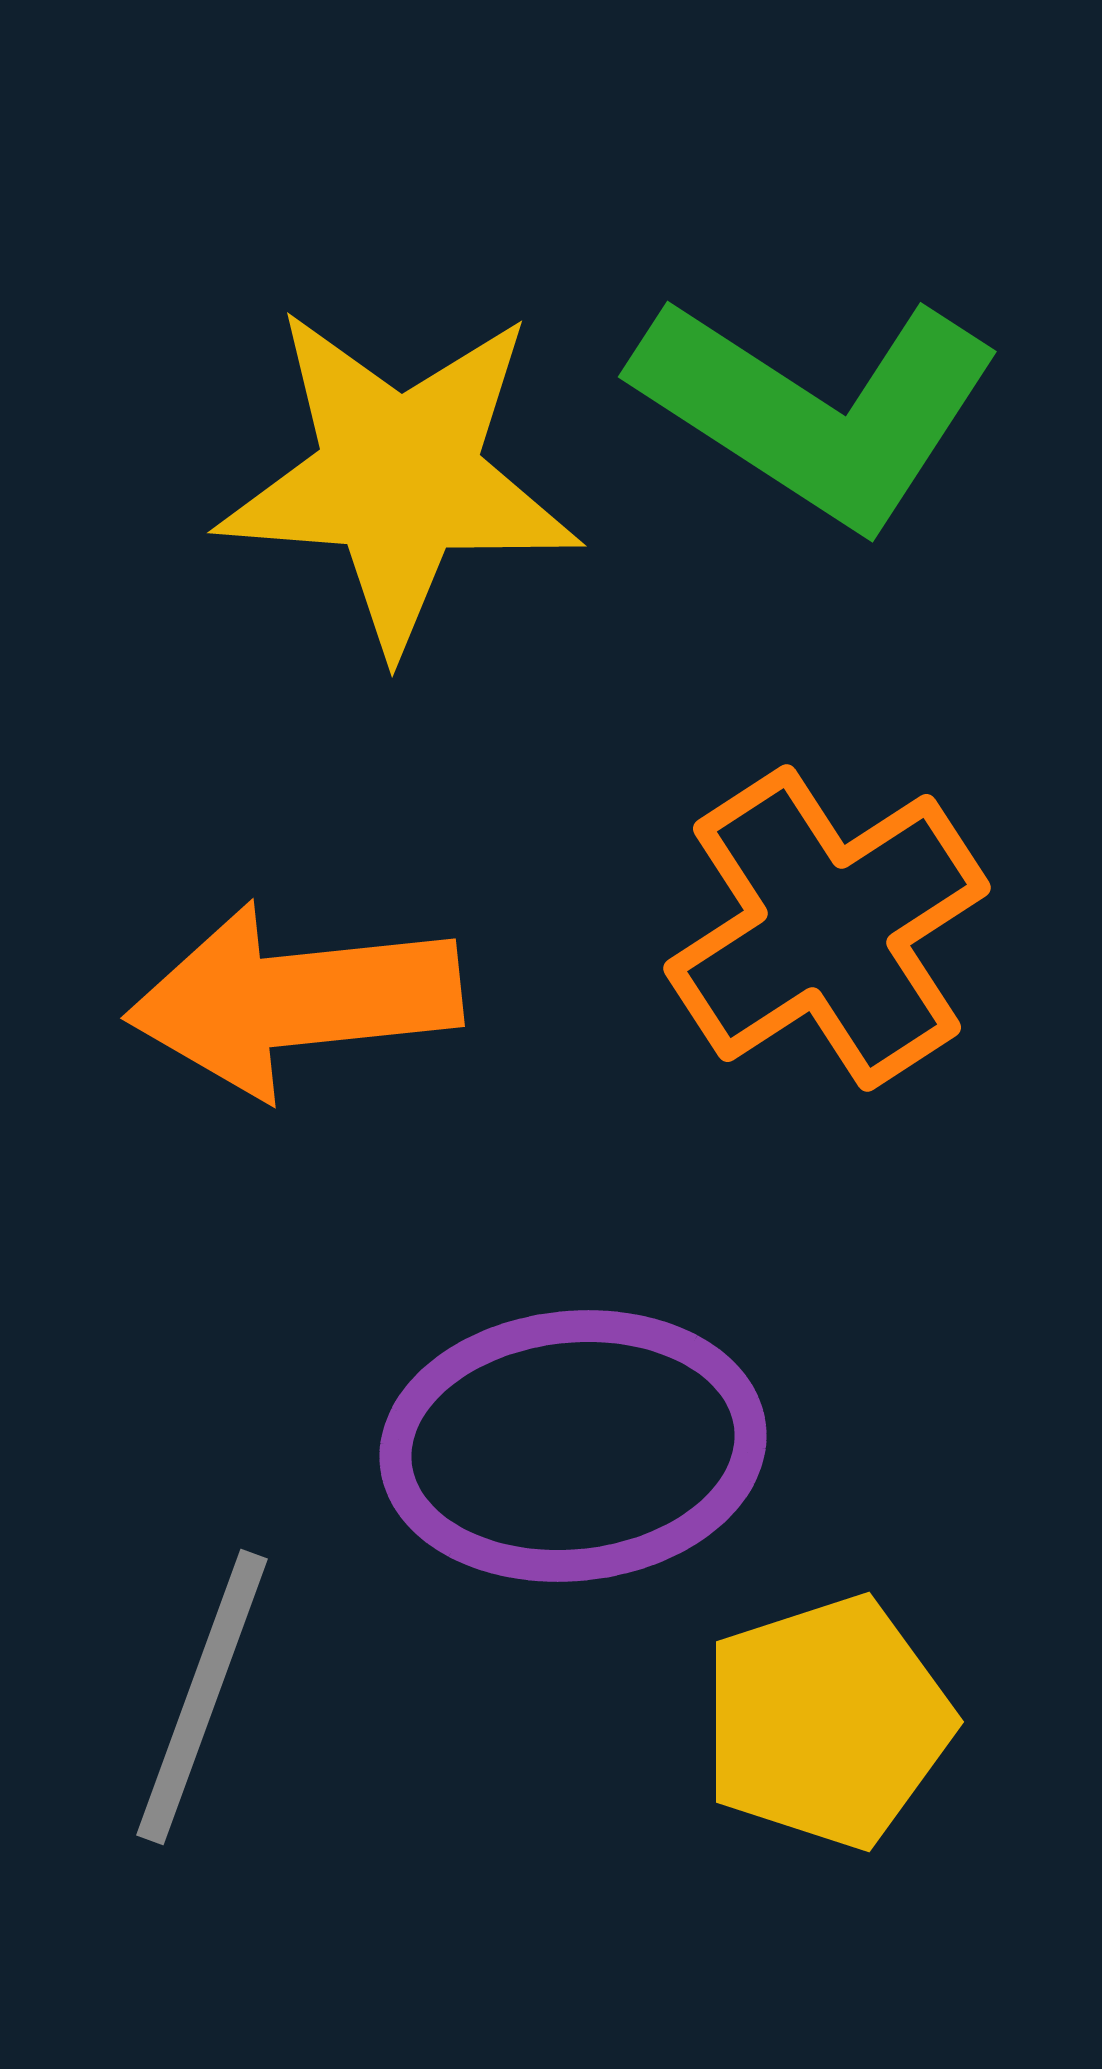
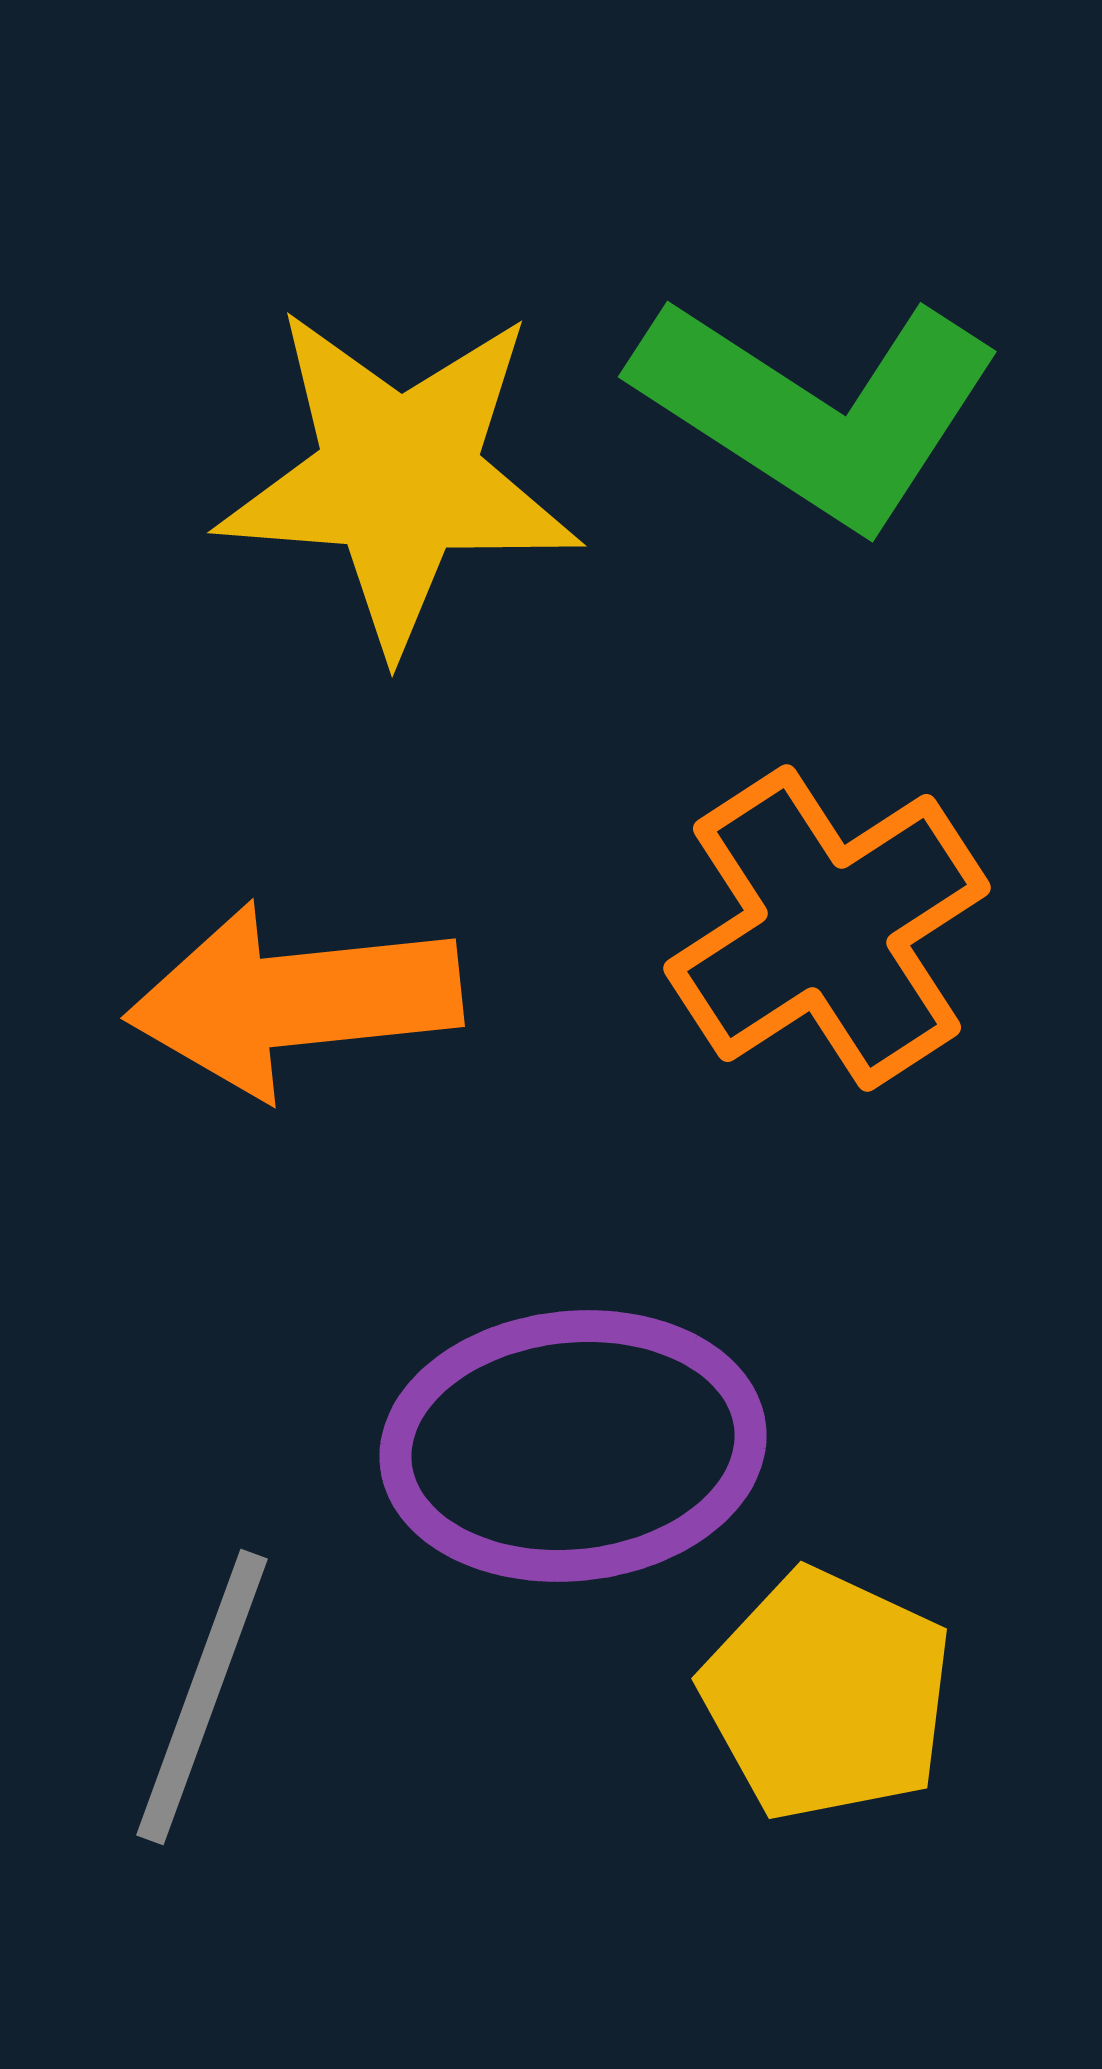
yellow pentagon: moved 27 px up; rotated 29 degrees counterclockwise
